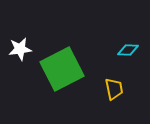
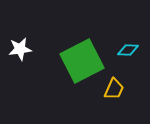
green square: moved 20 px right, 8 px up
yellow trapezoid: rotated 35 degrees clockwise
